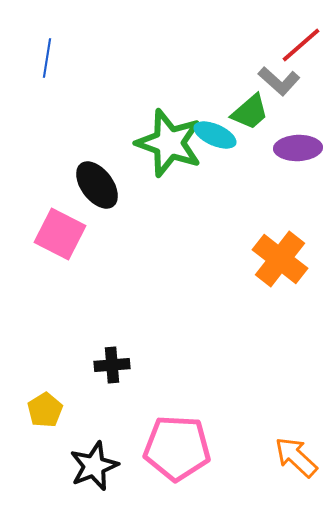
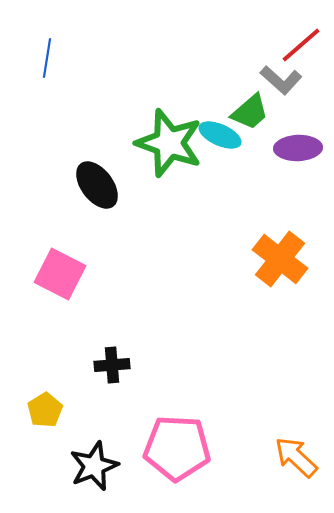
gray L-shape: moved 2 px right, 1 px up
cyan ellipse: moved 5 px right
pink square: moved 40 px down
